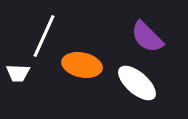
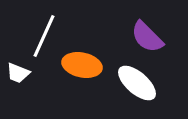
white trapezoid: rotated 20 degrees clockwise
